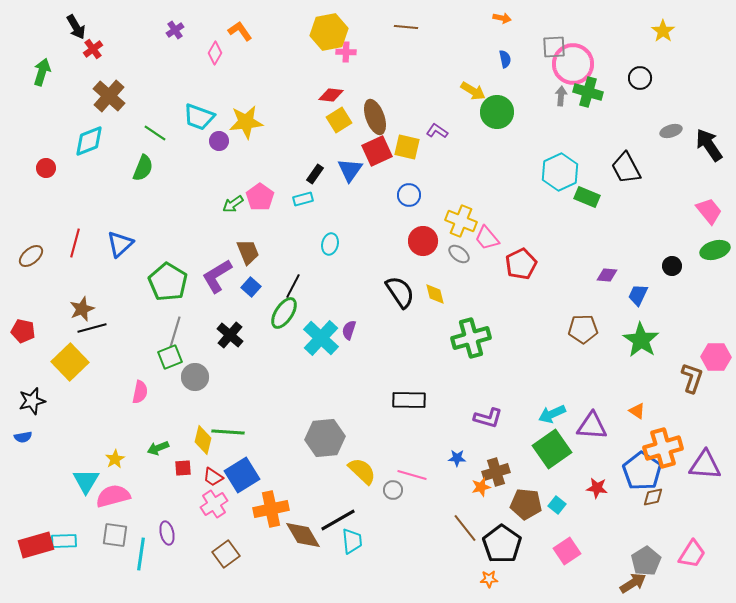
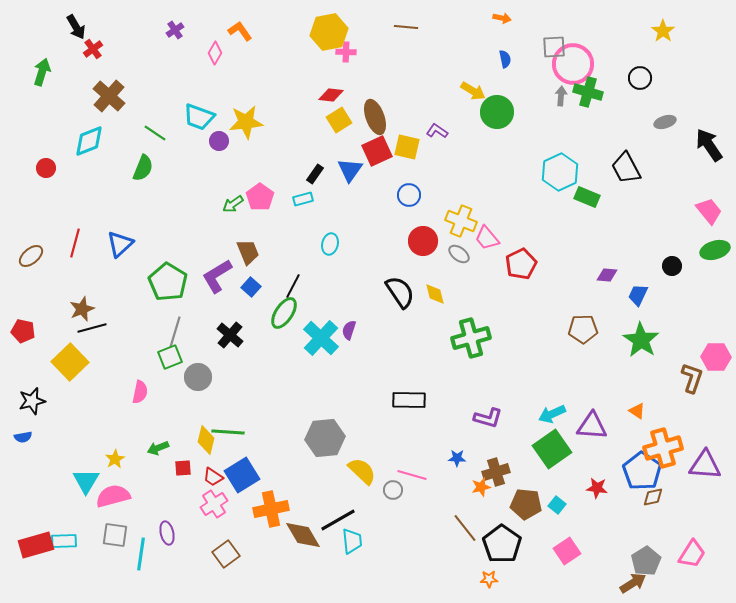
gray ellipse at (671, 131): moved 6 px left, 9 px up
gray circle at (195, 377): moved 3 px right
yellow diamond at (203, 440): moved 3 px right
